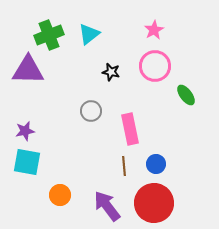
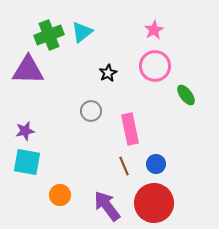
cyan triangle: moved 7 px left, 2 px up
black star: moved 3 px left, 1 px down; rotated 30 degrees clockwise
brown line: rotated 18 degrees counterclockwise
